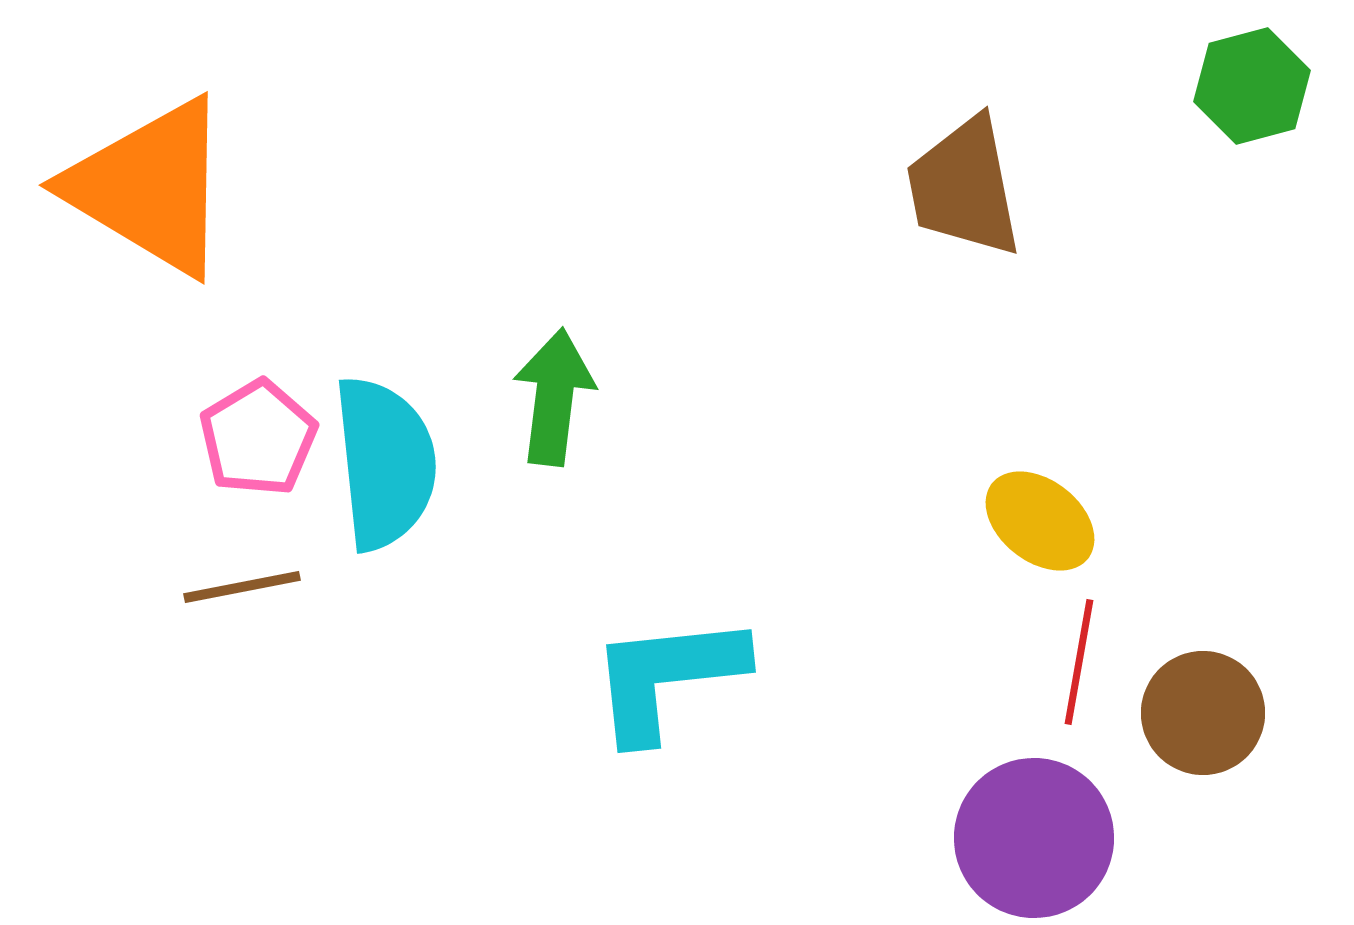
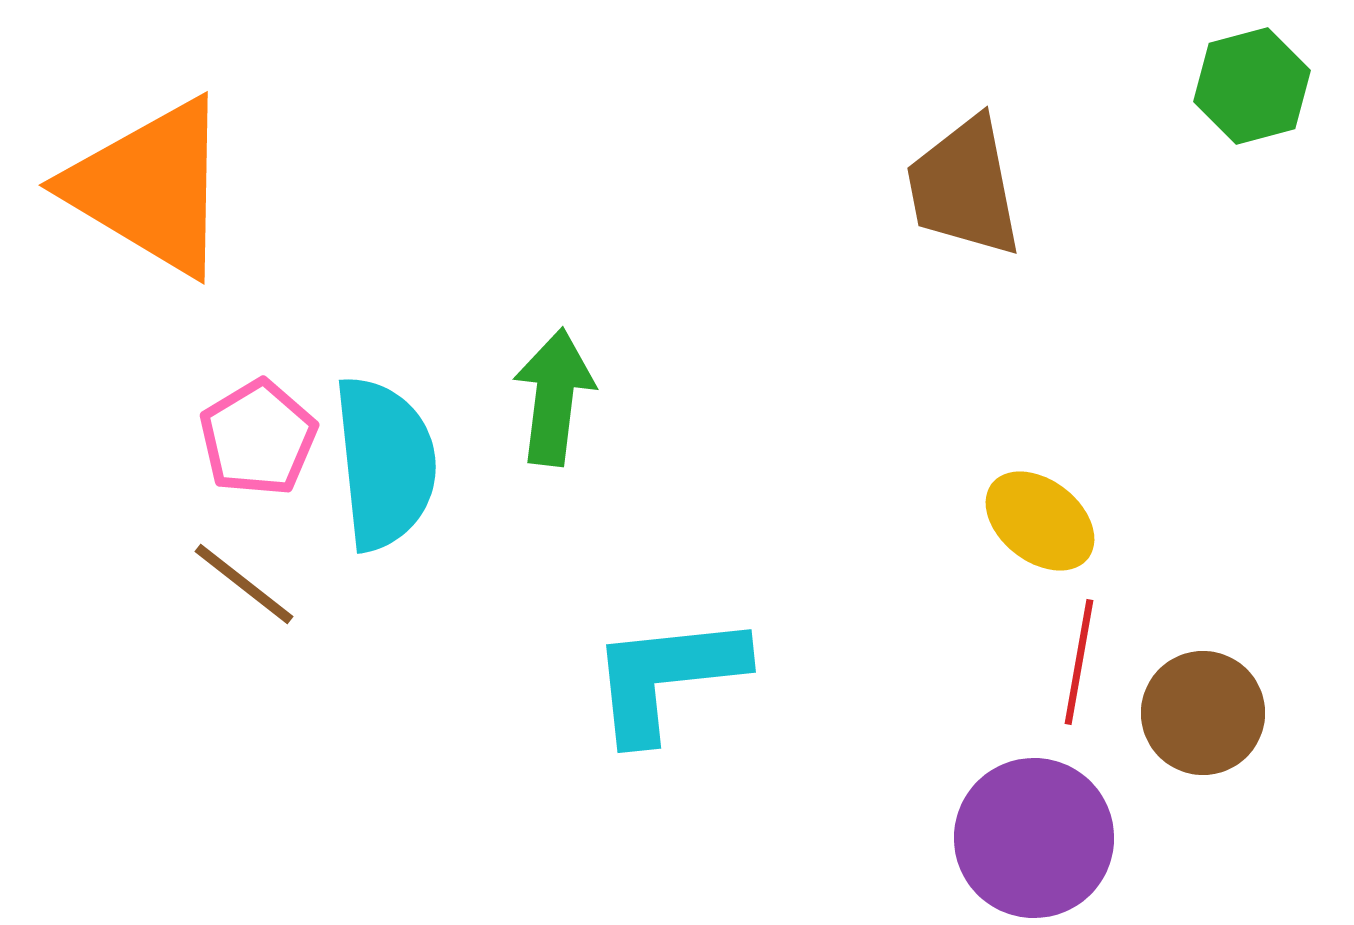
brown line: moved 2 px right, 3 px up; rotated 49 degrees clockwise
